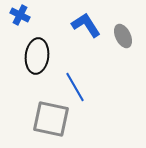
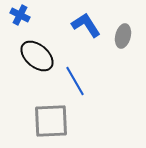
gray ellipse: rotated 40 degrees clockwise
black ellipse: rotated 56 degrees counterclockwise
blue line: moved 6 px up
gray square: moved 2 px down; rotated 15 degrees counterclockwise
